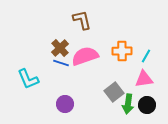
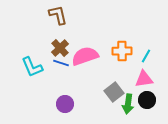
brown L-shape: moved 24 px left, 5 px up
cyan L-shape: moved 4 px right, 12 px up
black circle: moved 5 px up
